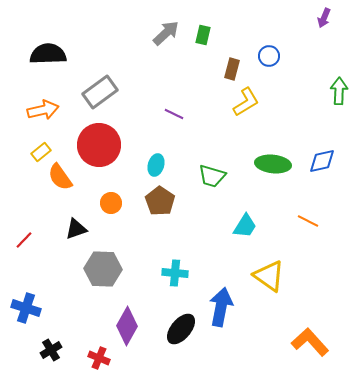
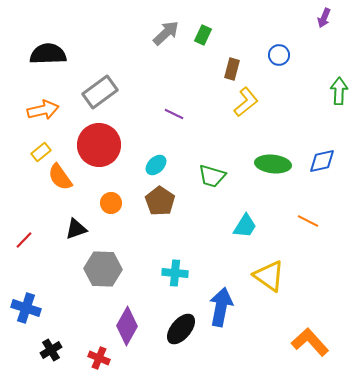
green rectangle: rotated 12 degrees clockwise
blue circle: moved 10 px right, 1 px up
yellow L-shape: rotated 8 degrees counterclockwise
cyan ellipse: rotated 30 degrees clockwise
